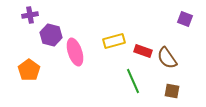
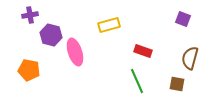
purple square: moved 2 px left
yellow rectangle: moved 5 px left, 16 px up
brown semicircle: moved 23 px right; rotated 50 degrees clockwise
orange pentagon: rotated 25 degrees counterclockwise
green line: moved 4 px right
brown square: moved 5 px right, 7 px up
